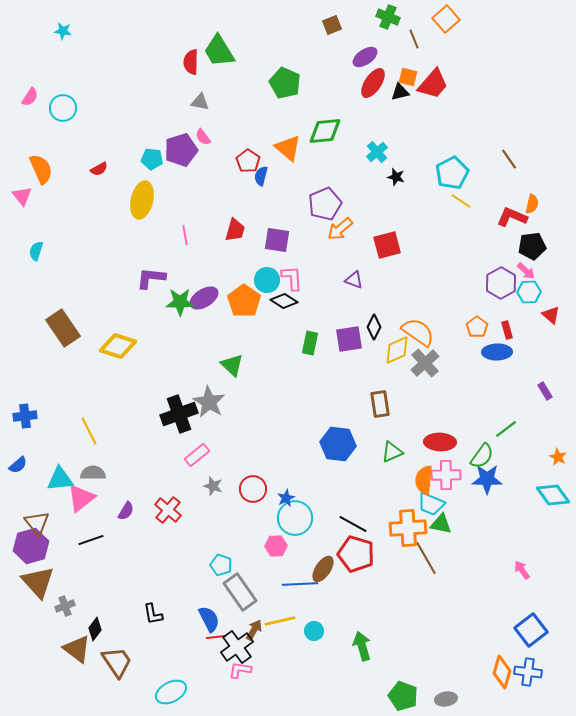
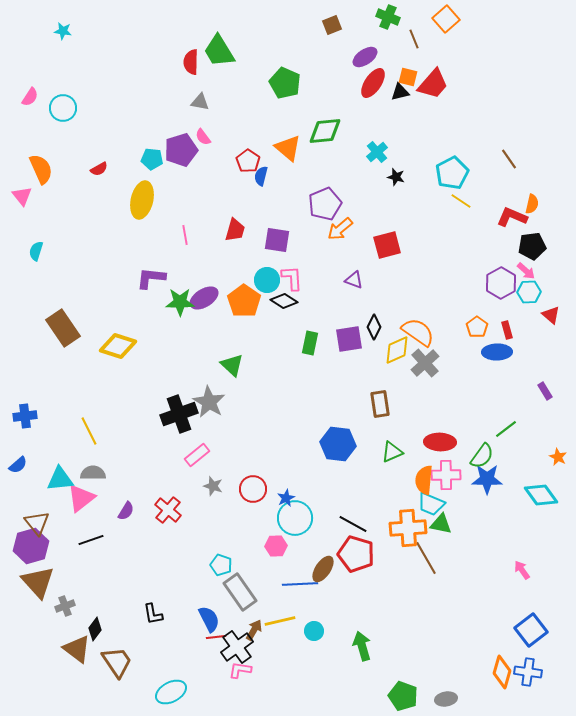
cyan diamond at (553, 495): moved 12 px left
